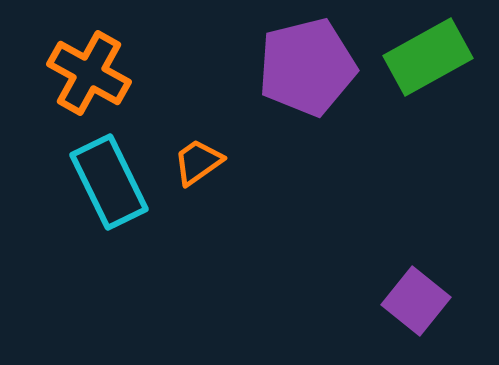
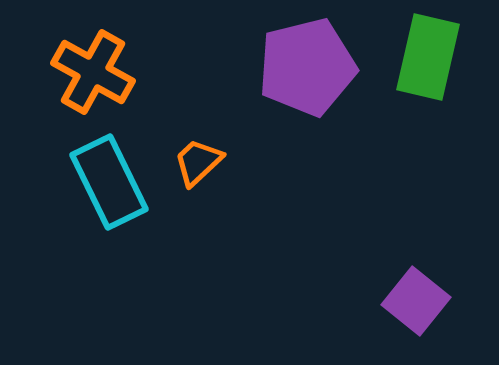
green rectangle: rotated 48 degrees counterclockwise
orange cross: moved 4 px right, 1 px up
orange trapezoid: rotated 8 degrees counterclockwise
